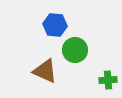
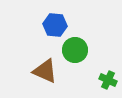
green cross: rotated 30 degrees clockwise
